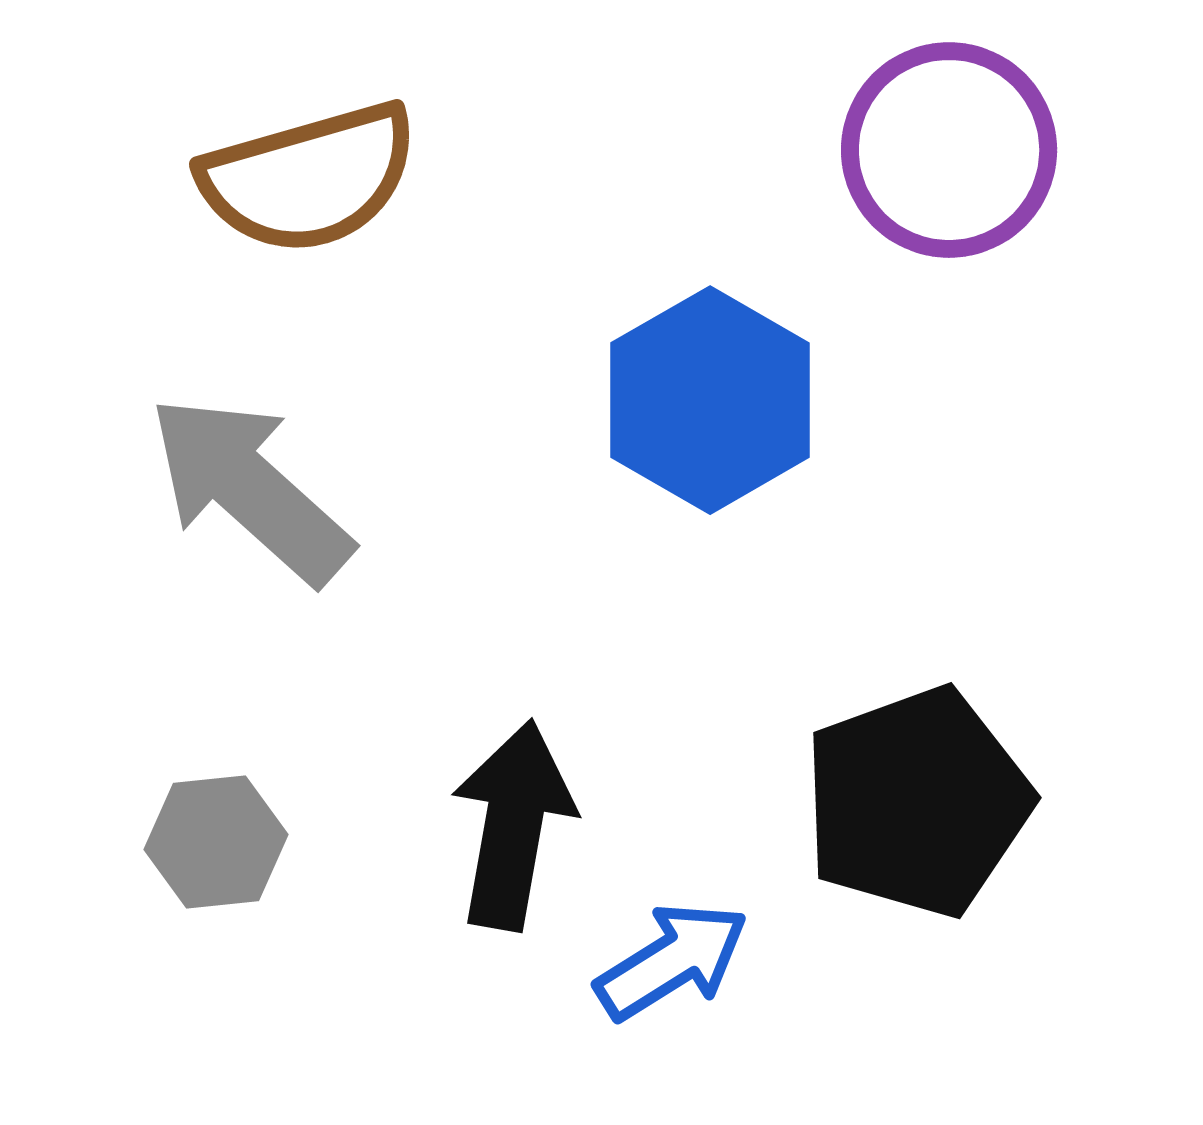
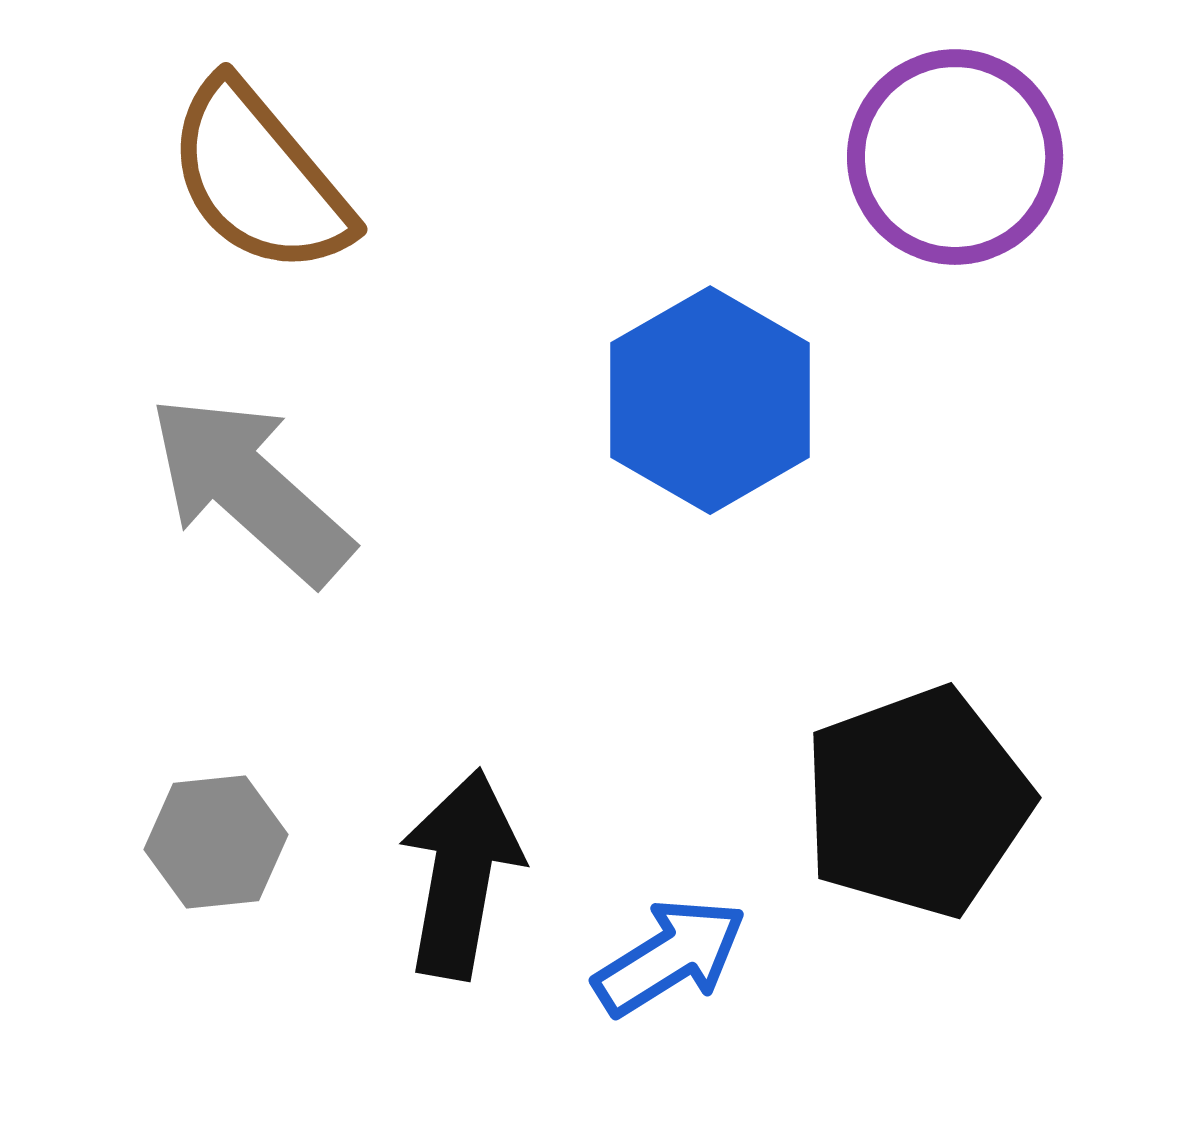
purple circle: moved 6 px right, 7 px down
brown semicircle: moved 50 px left; rotated 66 degrees clockwise
black arrow: moved 52 px left, 49 px down
blue arrow: moved 2 px left, 4 px up
